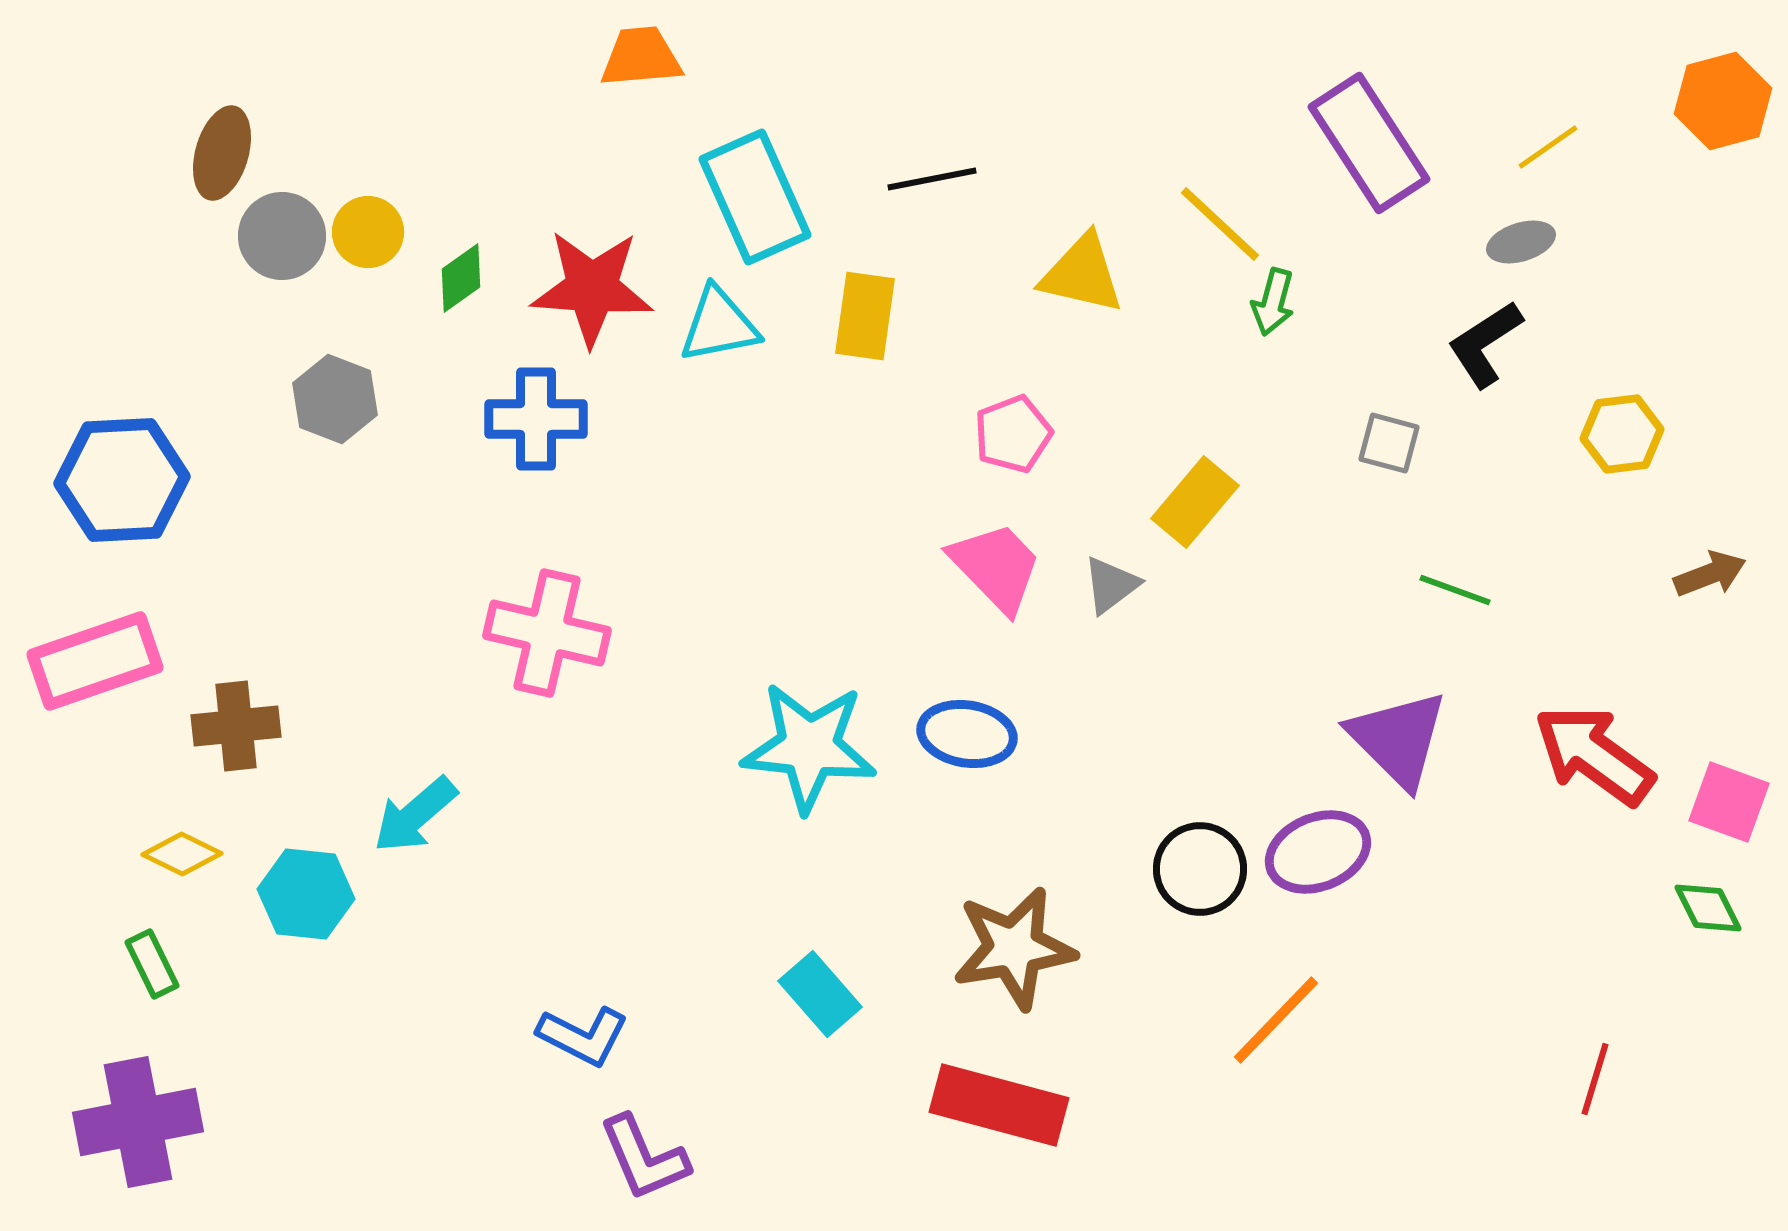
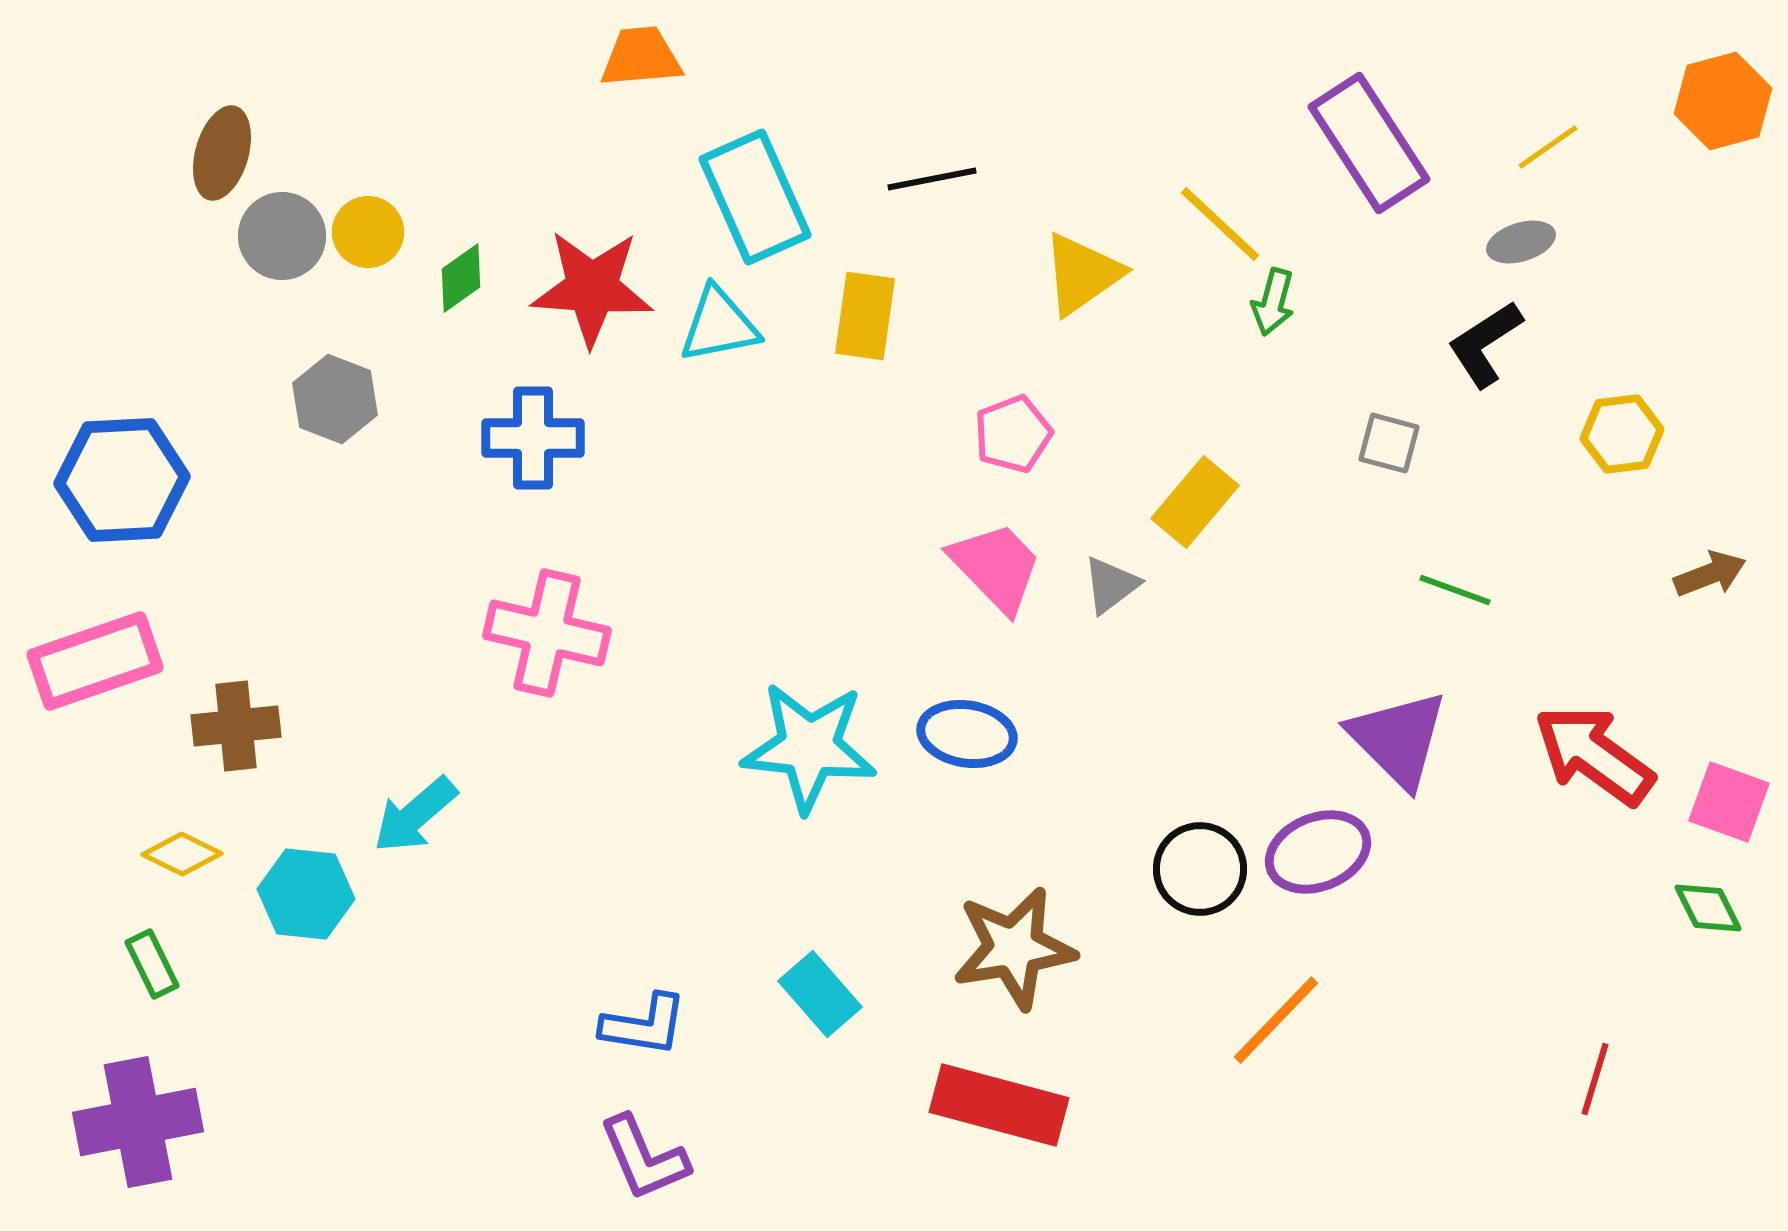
yellow triangle at (1082, 274): rotated 48 degrees counterclockwise
blue cross at (536, 419): moved 3 px left, 19 px down
blue L-shape at (583, 1036): moved 61 px right, 11 px up; rotated 18 degrees counterclockwise
